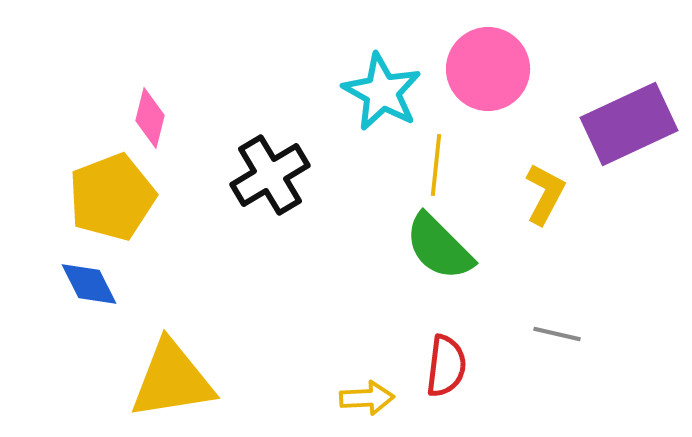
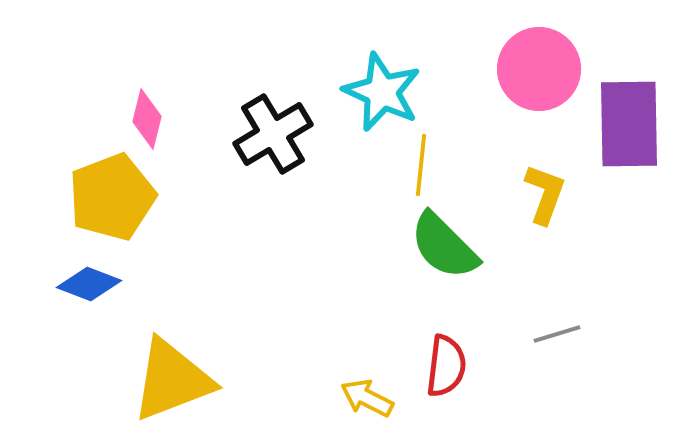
pink circle: moved 51 px right
cyan star: rotated 4 degrees counterclockwise
pink diamond: moved 3 px left, 1 px down
purple rectangle: rotated 66 degrees counterclockwise
yellow line: moved 15 px left
black cross: moved 3 px right, 41 px up
yellow L-shape: rotated 8 degrees counterclockwise
green semicircle: moved 5 px right, 1 px up
blue diamond: rotated 42 degrees counterclockwise
gray line: rotated 30 degrees counterclockwise
yellow triangle: rotated 12 degrees counterclockwise
yellow arrow: rotated 150 degrees counterclockwise
